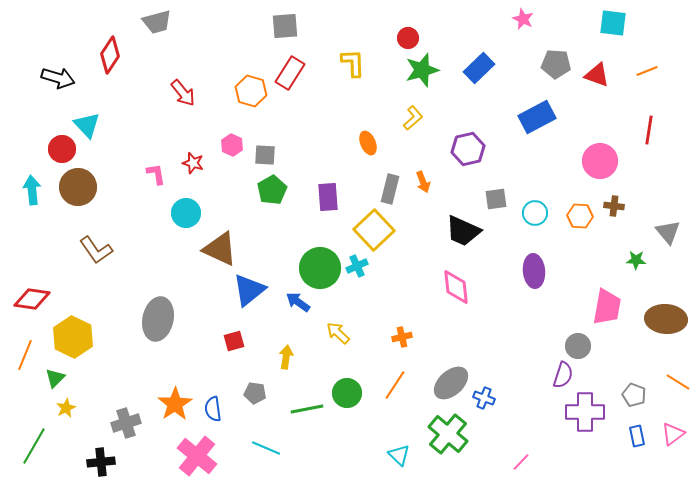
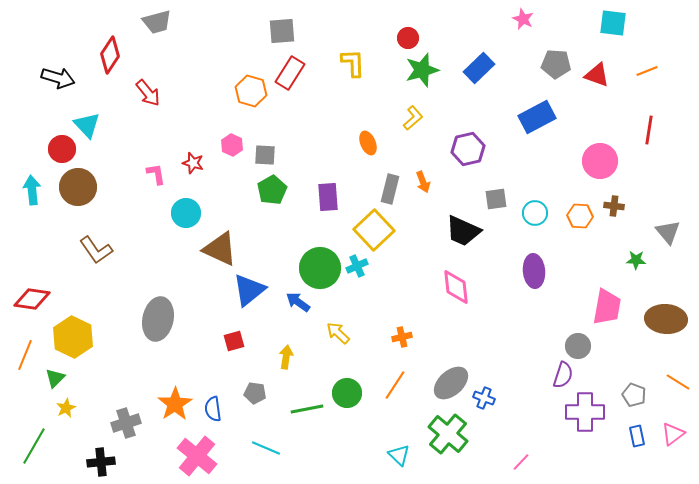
gray square at (285, 26): moved 3 px left, 5 px down
red arrow at (183, 93): moved 35 px left
